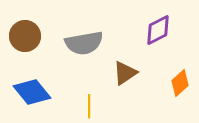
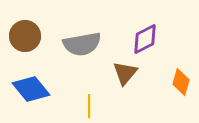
purple diamond: moved 13 px left, 9 px down
gray semicircle: moved 2 px left, 1 px down
brown triangle: rotated 16 degrees counterclockwise
orange diamond: moved 1 px right, 1 px up; rotated 32 degrees counterclockwise
blue diamond: moved 1 px left, 3 px up
